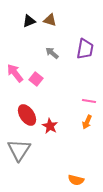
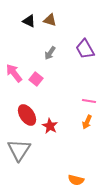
black triangle: rotated 48 degrees clockwise
purple trapezoid: rotated 140 degrees clockwise
gray arrow: moved 2 px left; rotated 96 degrees counterclockwise
pink arrow: moved 1 px left
